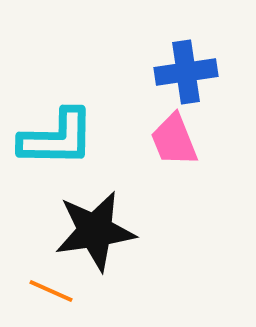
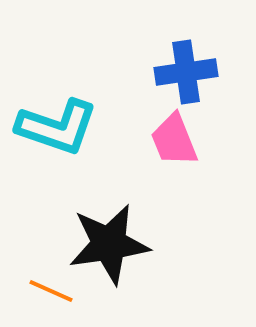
cyan L-shape: moved 11 px up; rotated 18 degrees clockwise
black star: moved 14 px right, 13 px down
